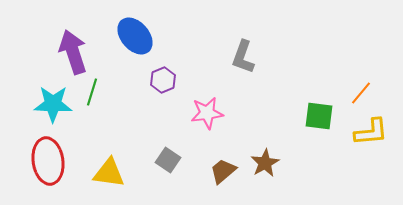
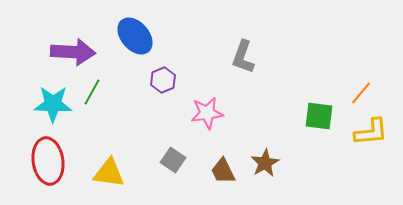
purple arrow: rotated 111 degrees clockwise
green line: rotated 12 degrees clockwise
gray square: moved 5 px right
brown trapezoid: rotated 76 degrees counterclockwise
